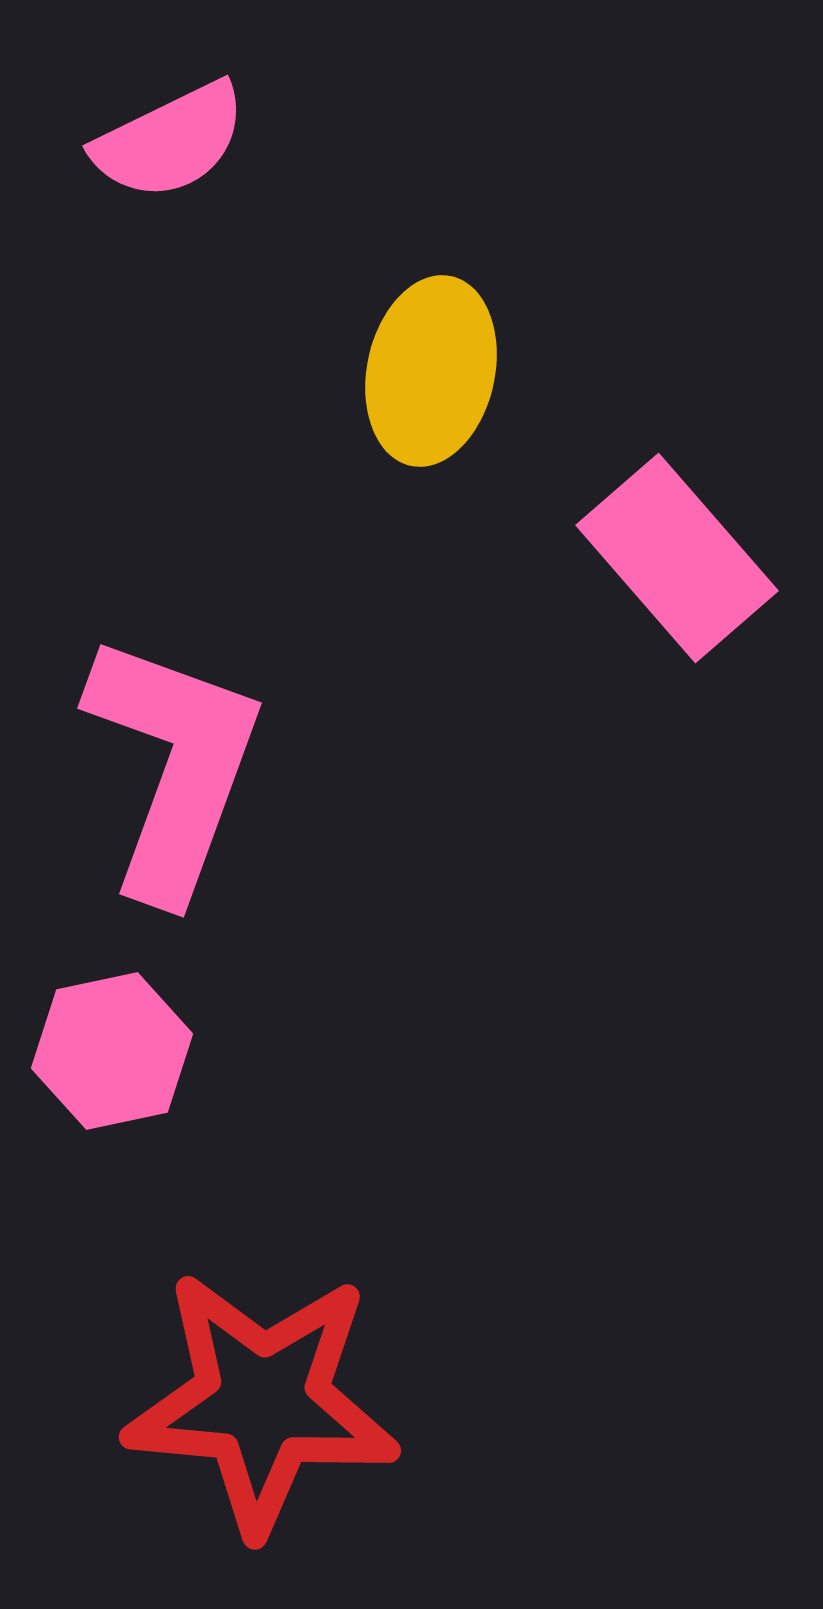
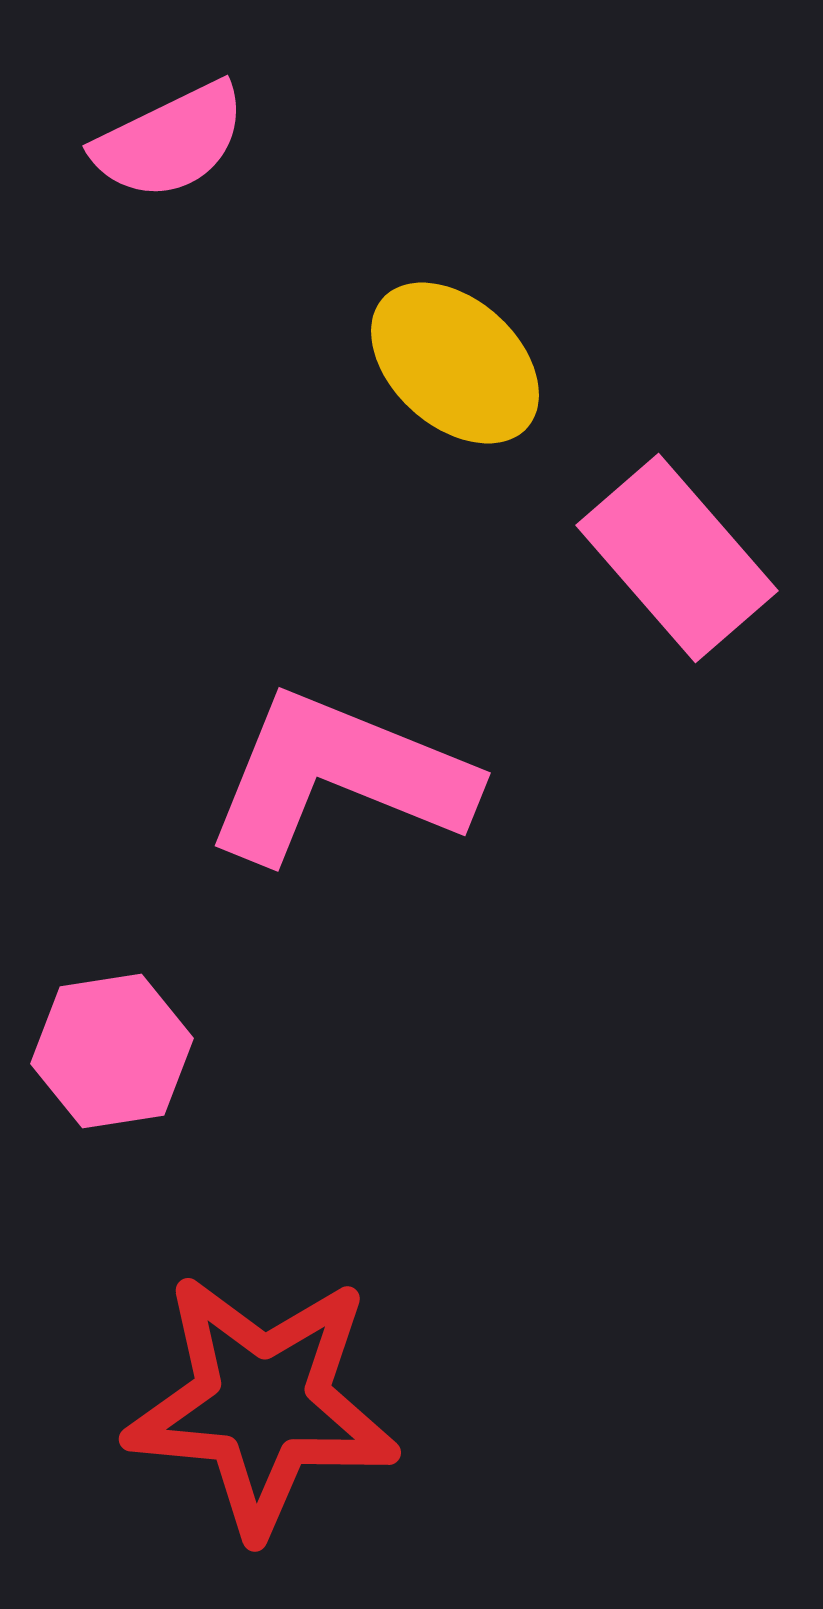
yellow ellipse: moved 24 px right, 8 px up; rotated 60 degrees counterclockwise
pink L-shape: moved 165 px right, 11 px down; rotated 88 degrees counterclockwise
pink hexagon: rotated 3 degrees clockwise
red star: moved 2 px down
